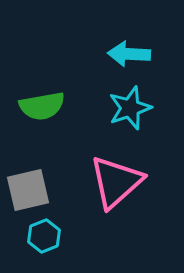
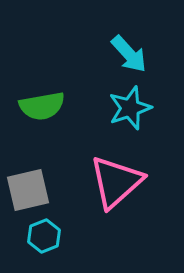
cyan arrow: rotated 135 degrees counterclockwise
